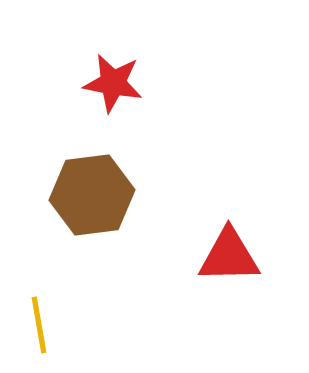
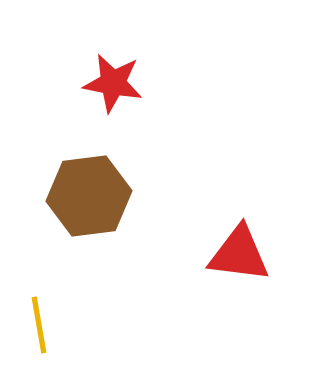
brown hexagon: moved 3 px left, 1 px down
red triangle: moved 10 px right, 2 px up; rotated 8 degrees clockwise
